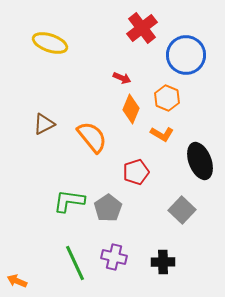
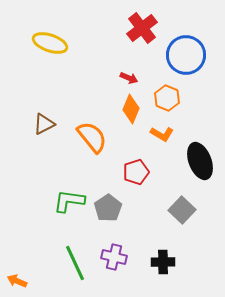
red arrow: moved 7 px right
